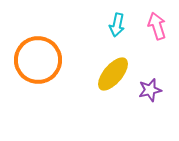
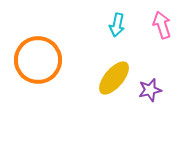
pink arrow: moved 5 px right, 1 px up
yellow ellipse: moved 1 px right, 4 px down
